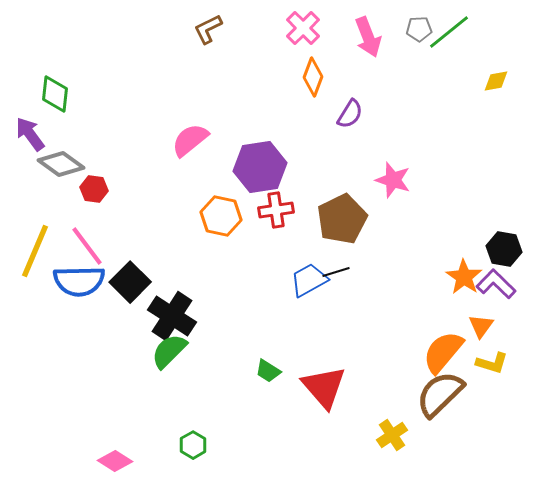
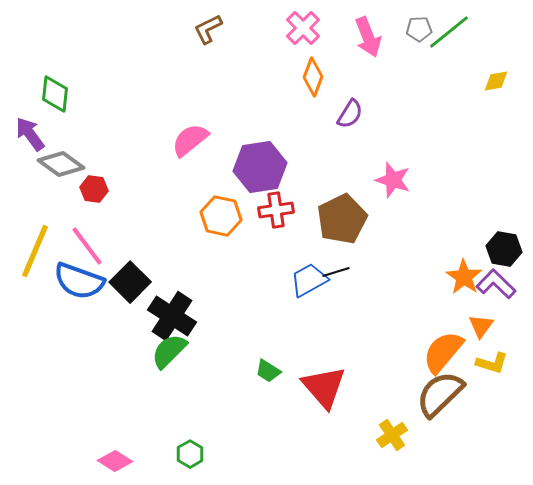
blue semicircle: rotated 21 degrees clockwise
green hexagon: moved 3 px left, 9 px down
